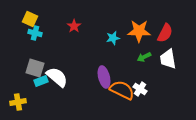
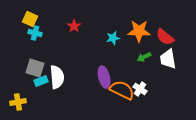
red semicircle: moved 4 px down; rotated 102 degrees clockwise
white semicircle: rotated 45 degrees clockwise
